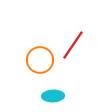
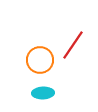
cyan ellipse: moved 10 px left, 3 px up
